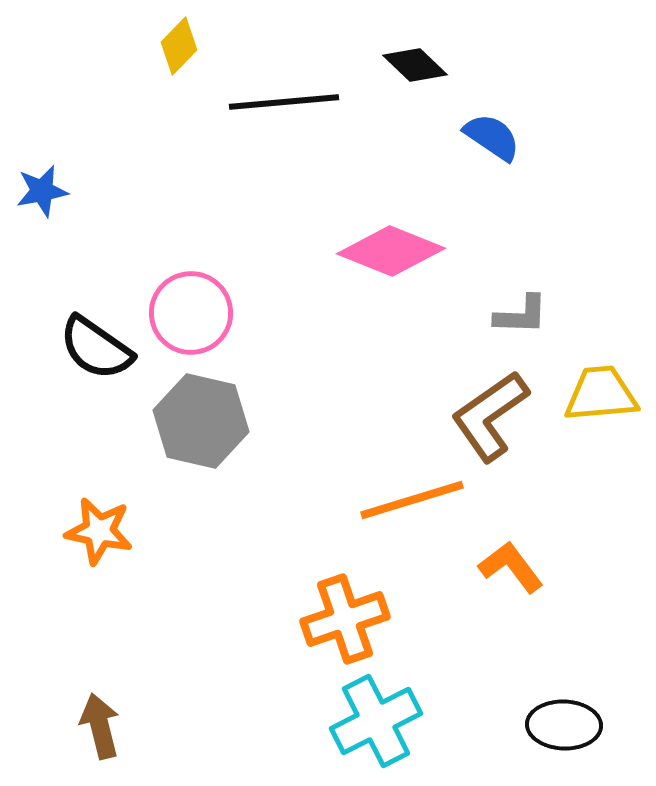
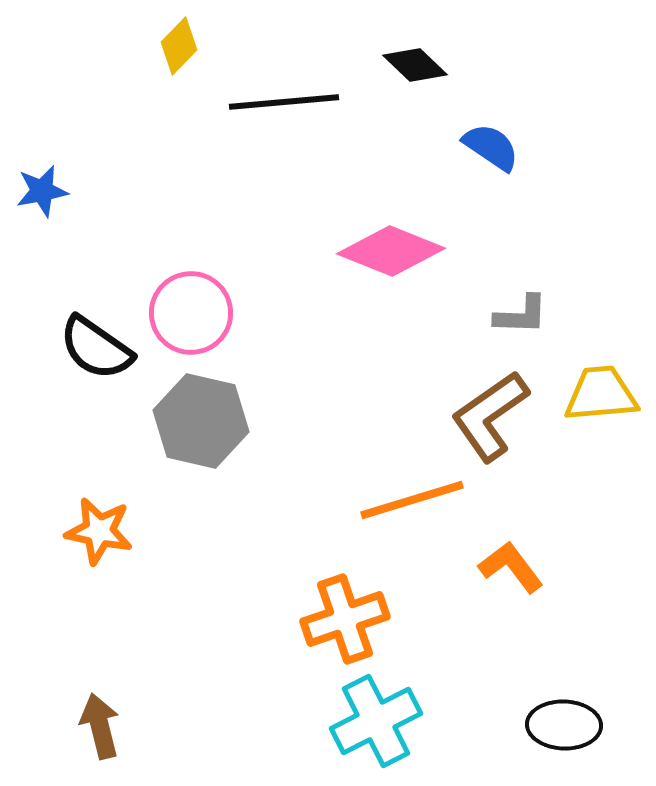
blue semicircle: moved 1 px left, 10 px down
